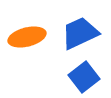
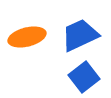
blue trapezoid: moved 2 px down
